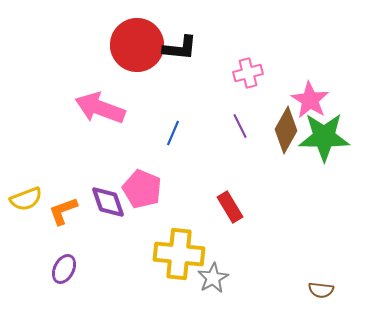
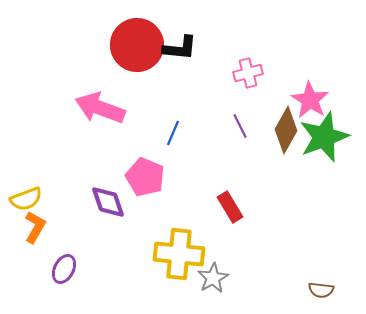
green star: rotated 21 degrees counterclockwise
pink pentagon: moved 3 px right, 12 px up
orange L-shape: moved 28 px left, 16 px down; rotated 140 degrees clockwise
